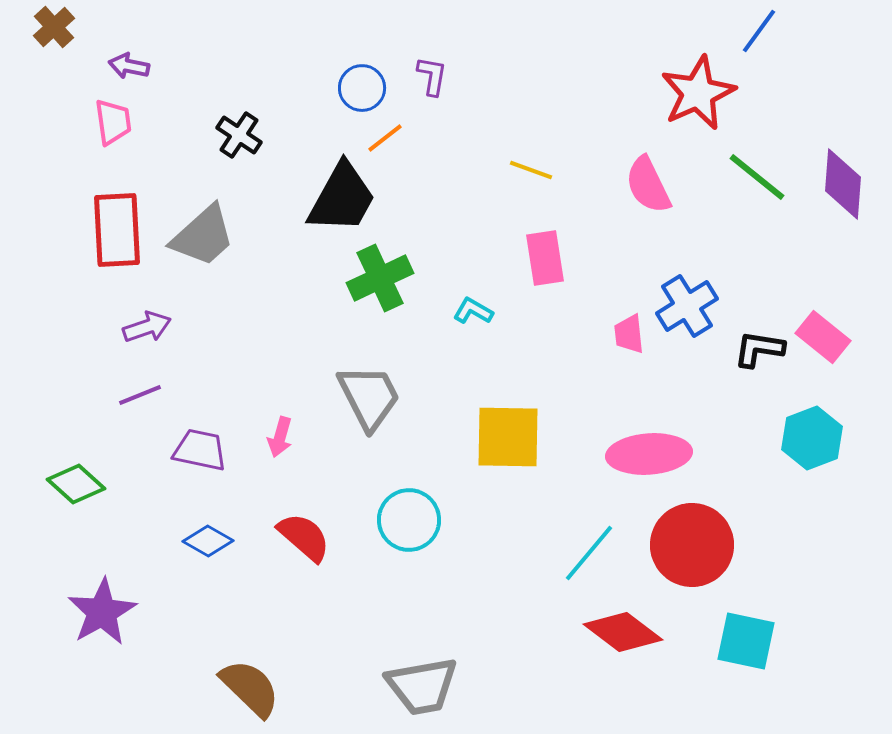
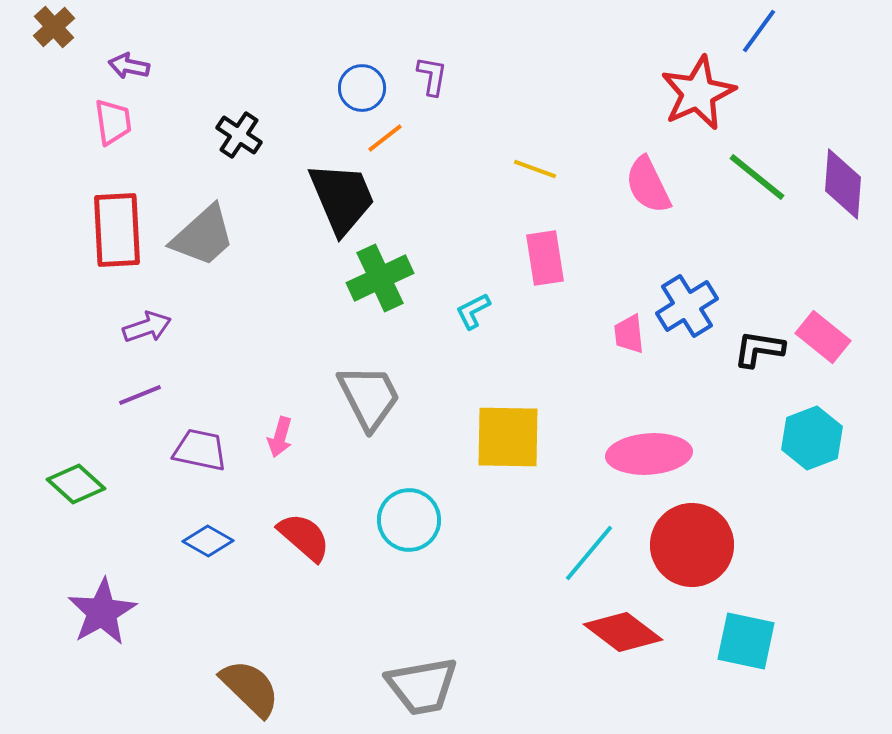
yellow line at (531, 170): moved 4 px right, 1 px up
black trapezoid at (342, 198): rotated 52 degrees counterclockwise
cyan L-shape at (473, 311): rotated 57 degrees counterclockwise
